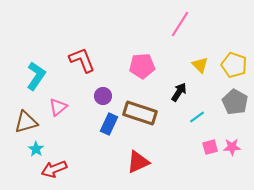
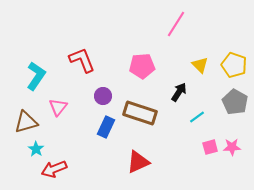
pink line: moved 4 px left
pink triangle: rotated 12 degrees counterclockwise
blue rectangle: moved 3 px left, 3 px down
